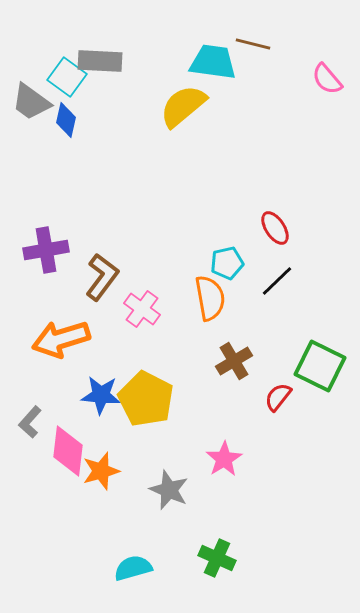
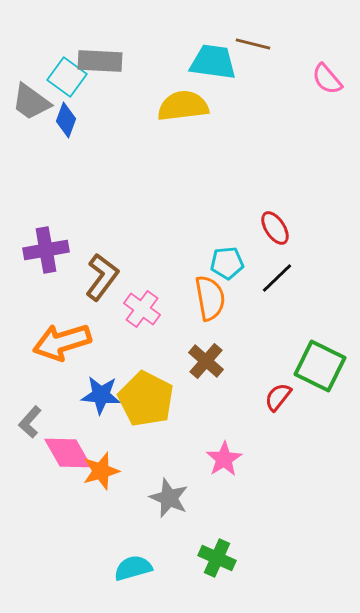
yellow semicircle: rotated 33 degrees clockwise
blue diamond: rotated 8 degrees clockwise
cyan pentagon: rotated 8 degrees clockwise
black line: moved 3 px up
orange arrow: moved 1 px right, 3 px down
brown cross: moved 28 px left; rotated 18 degrees counterclockwise
pink diamond: moved 2 px down; rotated 36 degrees counterclockwise
gray star: moved 8 px down
